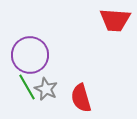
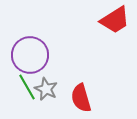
red trapezoid: rotated 36 degrees counterclockwise
